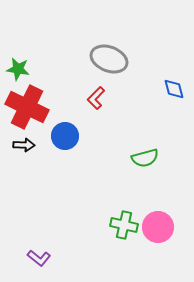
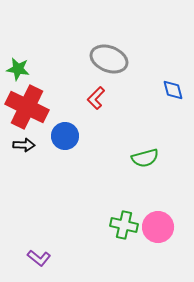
blue diamond: moved 1 px left, 1 px down
